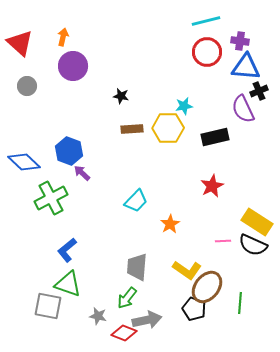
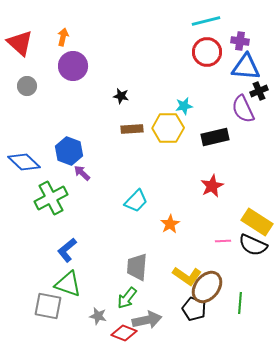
yellow L-shape: moved 6 px down
